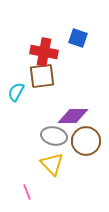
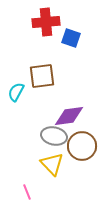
blue square: moved 7 px left
red cross: moved 2 px right, 30 px up; rotated 16 degrees counterclockwise
purple diamond: moved 4 px left; rotated 8 degrees counterclockwise
brown circle: moved 4 px left, 5 px down
